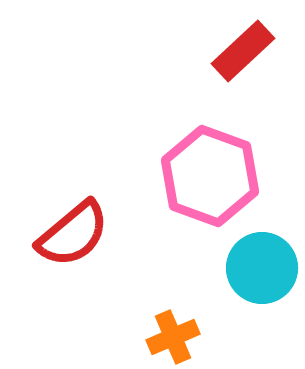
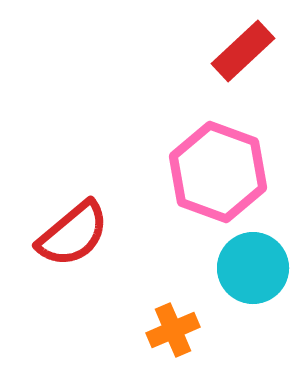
pink hexagon: moved 8 px right, 4 px up
cyan circle: moved 9 px left
orange cross: moved 7 px up
